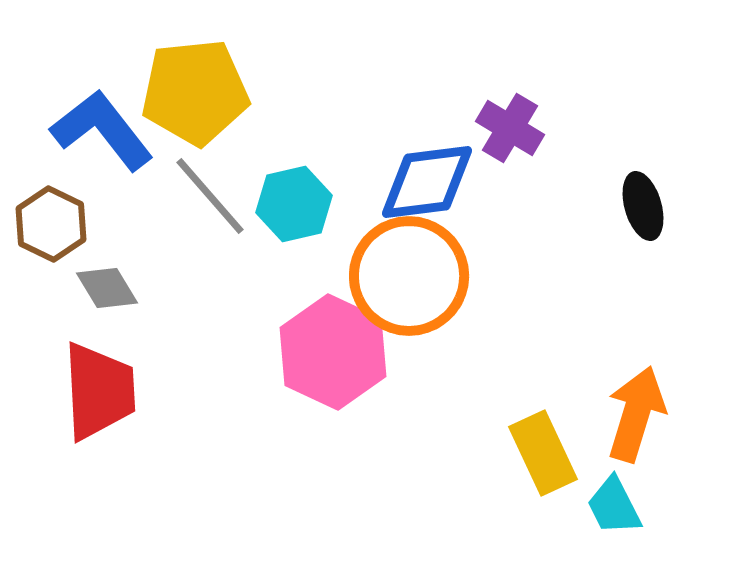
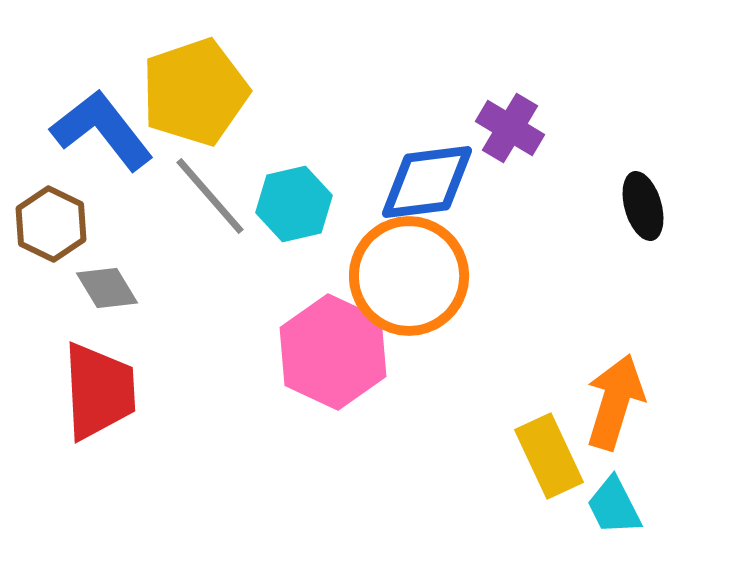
yellow pentagon: rotated 13 degrees counterclockwise
orange arrow: moved 21 px left, 12 px up
yellow rectangle: moved 6 px right, 3 px down
